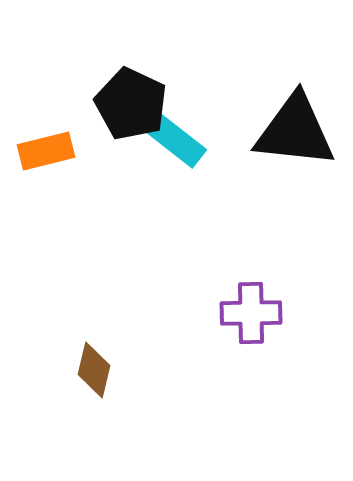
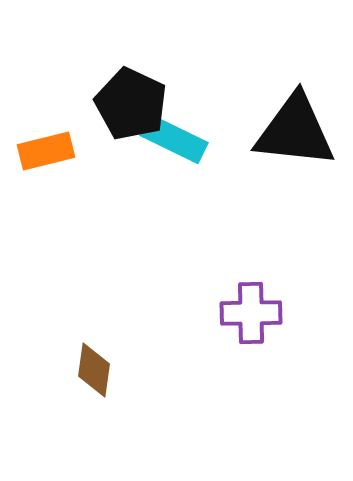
cyan rectangle: rotated 12 degrees counterclockwise
brown diamond: rotated 6 degrees counterclockwise
